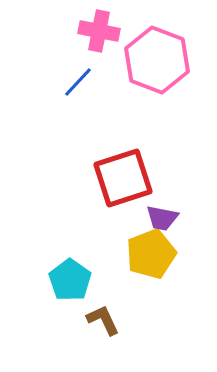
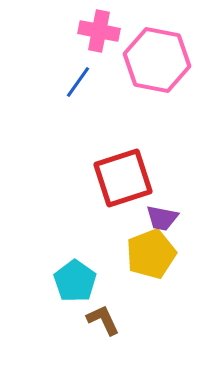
pink hexagon: rotated 10 degrees counterclockwise
blue line: rotated 8 degrees counterclockwise
cyan pentagon: moved 5 px right, 1 px down
